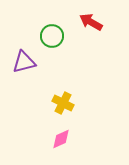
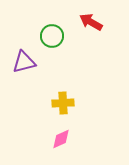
yellow cross: rotated 30 degrees counterclockwise
